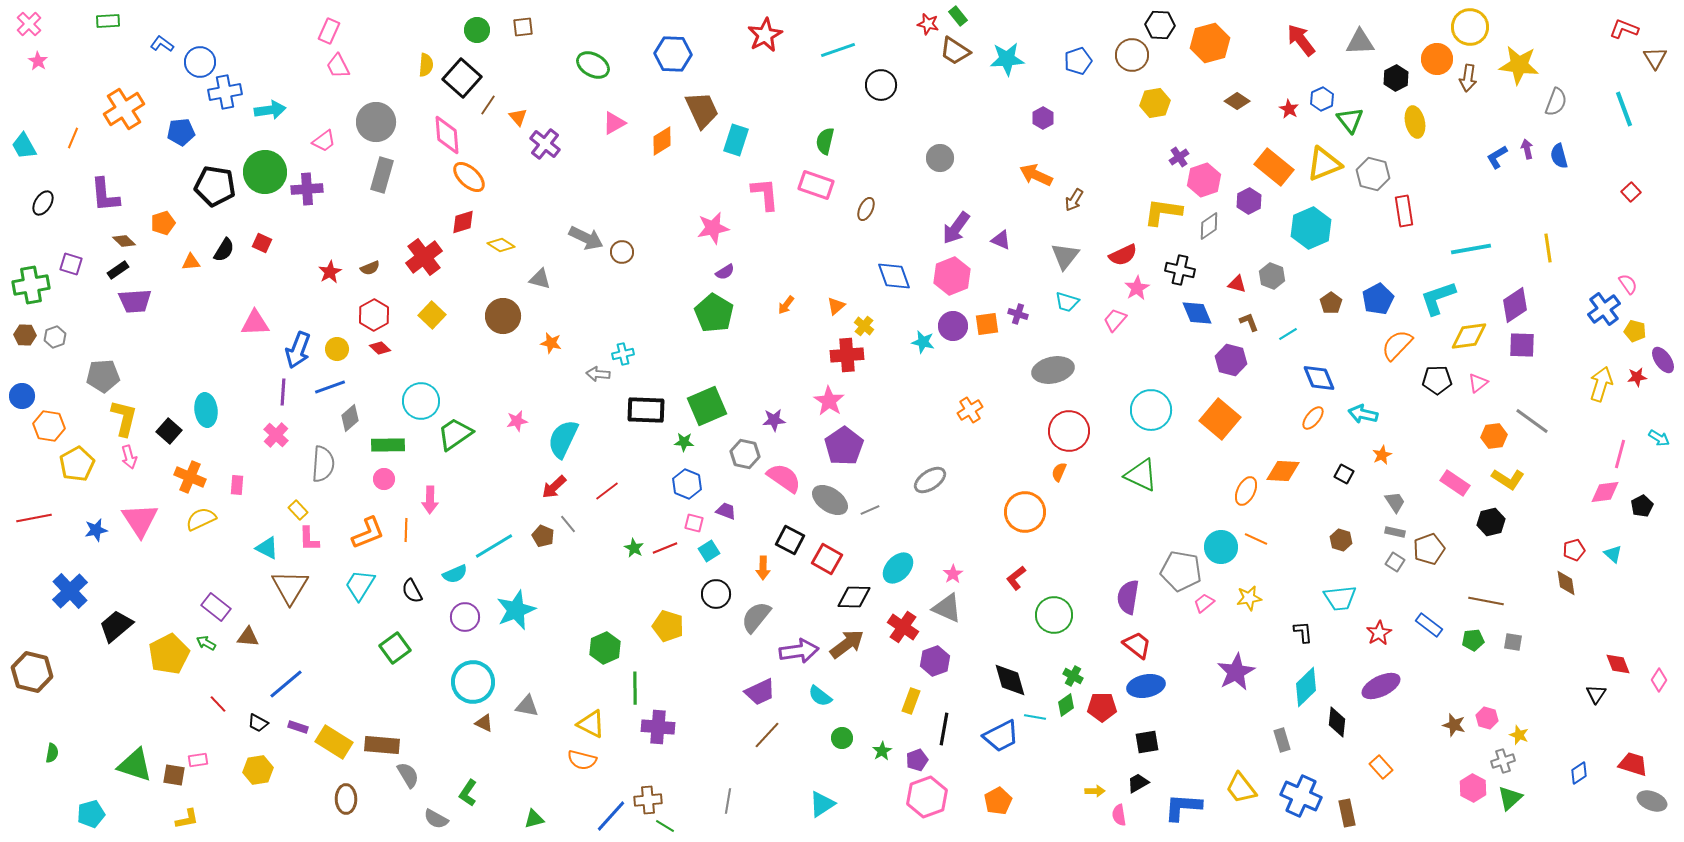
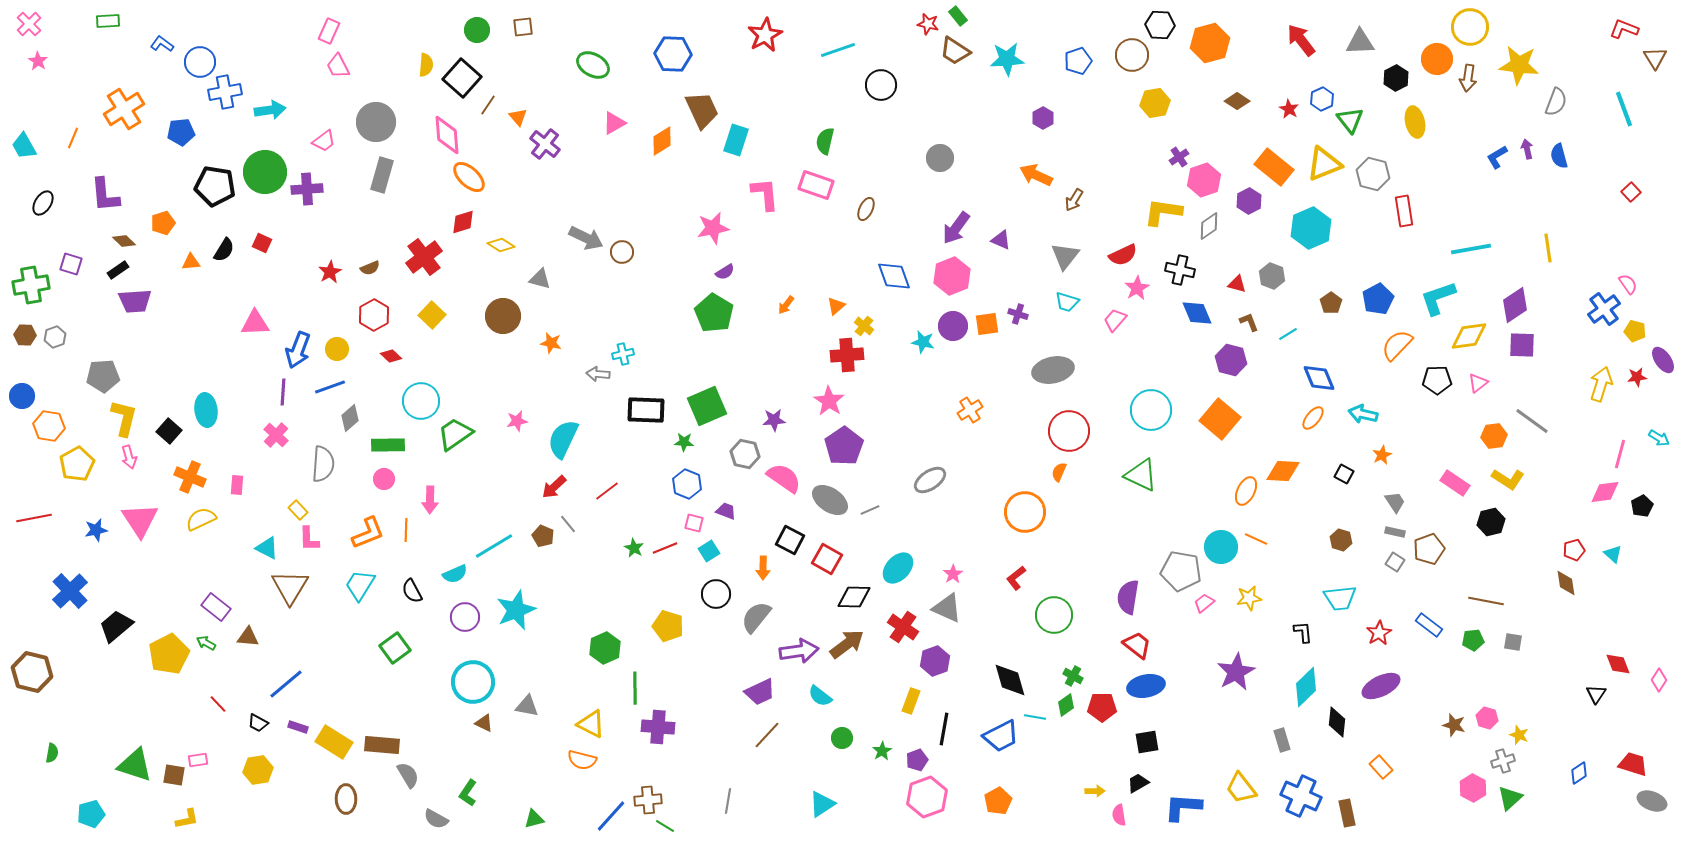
red diamond at (380, 348): moved 11 px right, 8 px down
